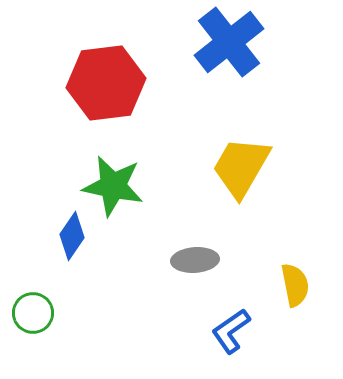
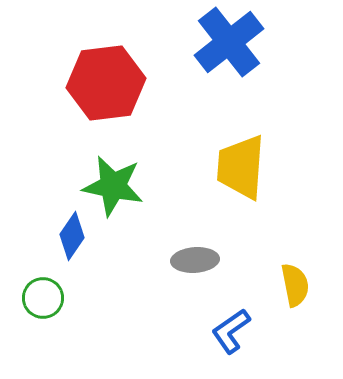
yellow trapezoid: rotated 26 degrees counterclockwise
green circle: moved 10 px right, 15 px up
